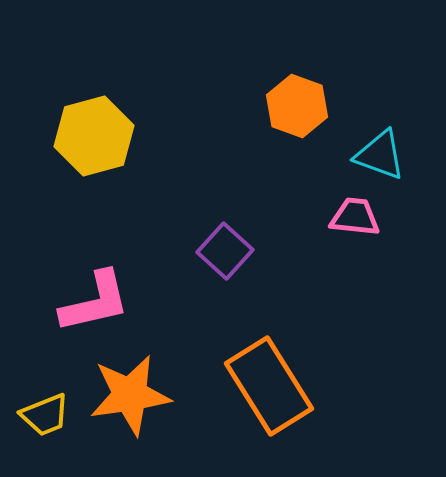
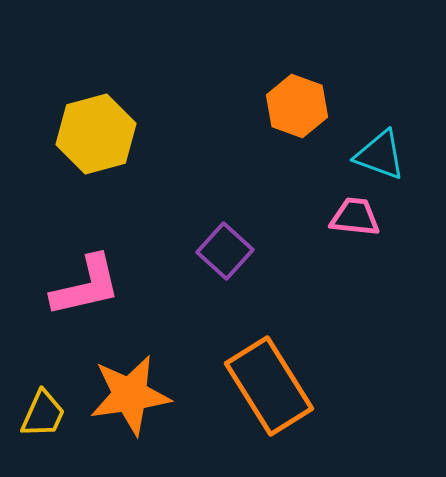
yellow hexagon: moved 2 px right, 2 px up
pink L-shape: moved 9 px left, 16 px up
yellow trapezoid: moved 2 px left, 1 px up; rotated 44 degrees counterclockwise
